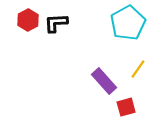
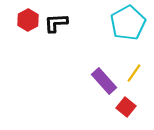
yellow line: moved 4 px left, 4 px down
red square: rotated 36 degrees counterclockwise
